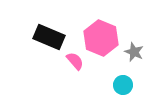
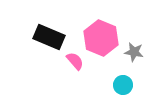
gray star: rotated 12 degrees counterclockwise
